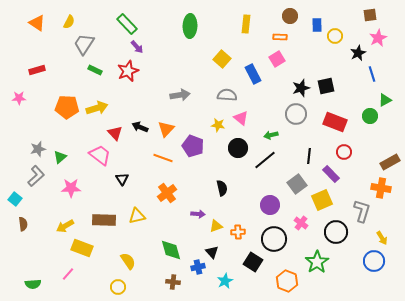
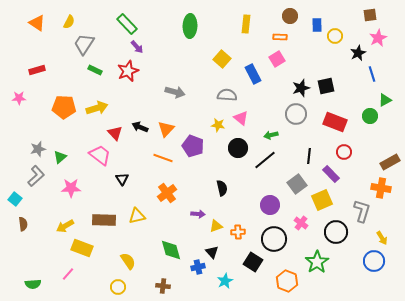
gray arrow at (180, 95): moved 5 px left, 3 px up; rotated 24 degrees clockwise
orange pentagon at (67, 107): moved 3 px left
brown cross at (173, 282): moved 10 px left, 4 px down
